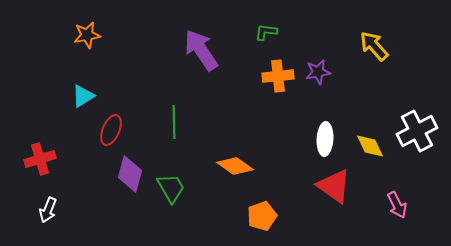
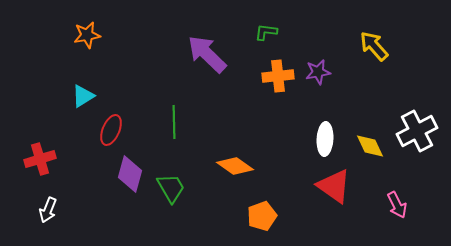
purple arrow: moved 6 px right, 4 px down; rotated 12 degrees counterclockwise
